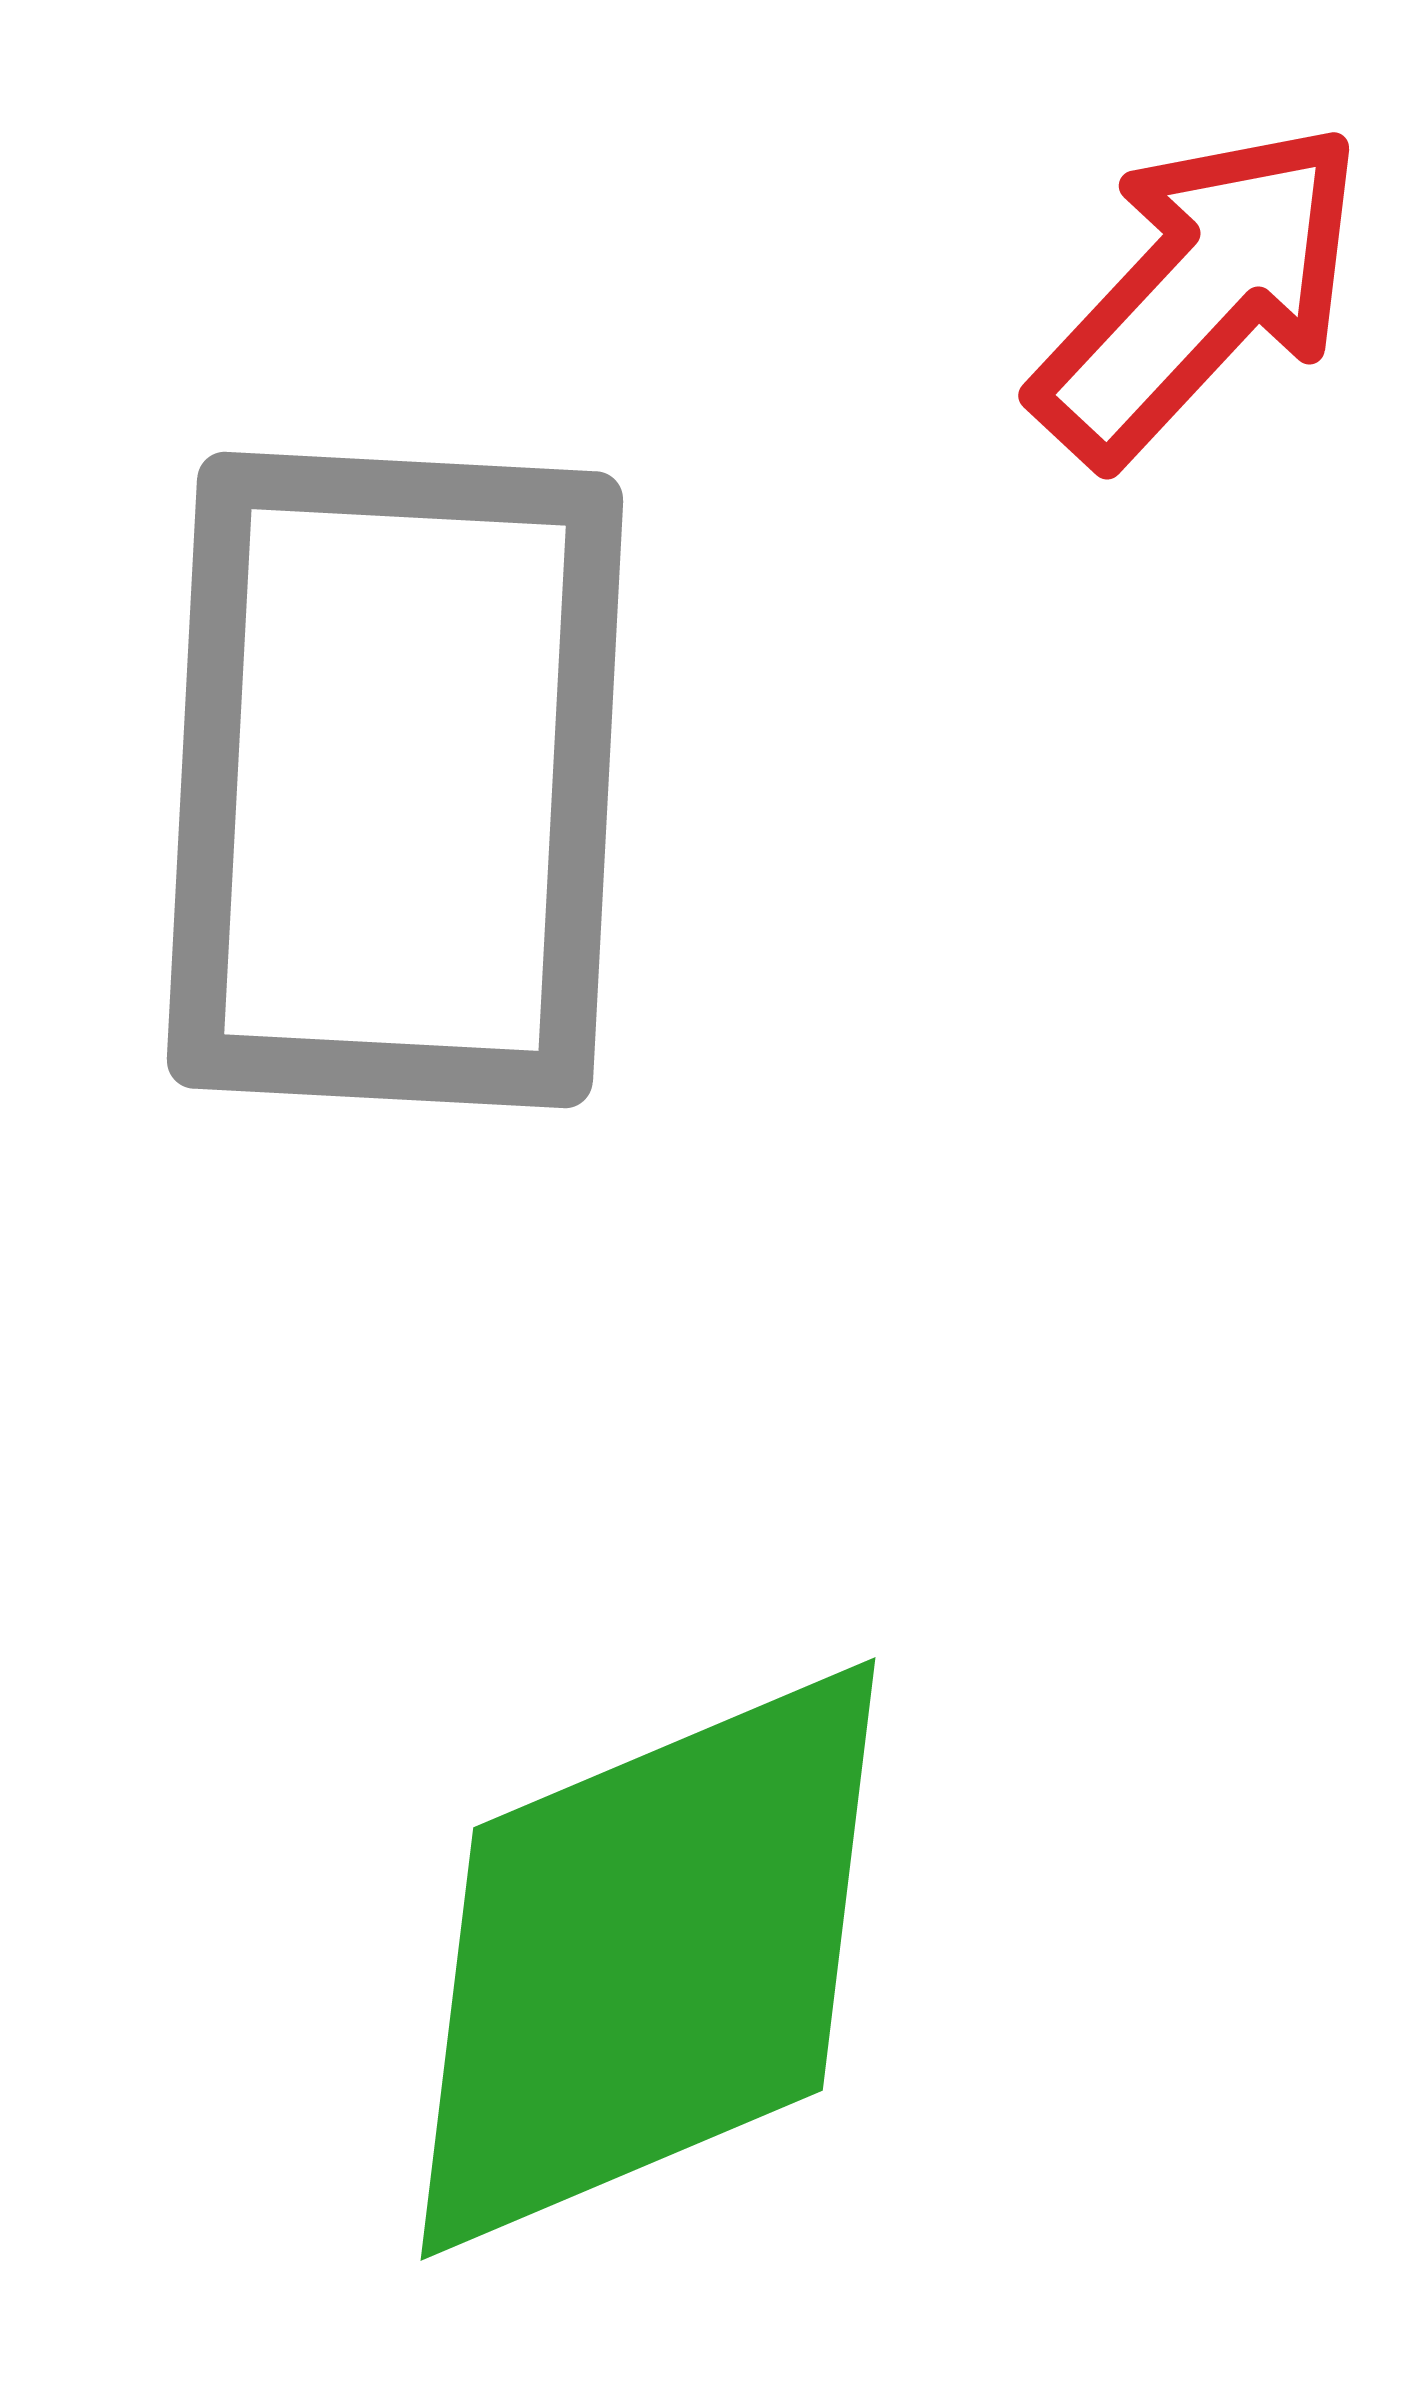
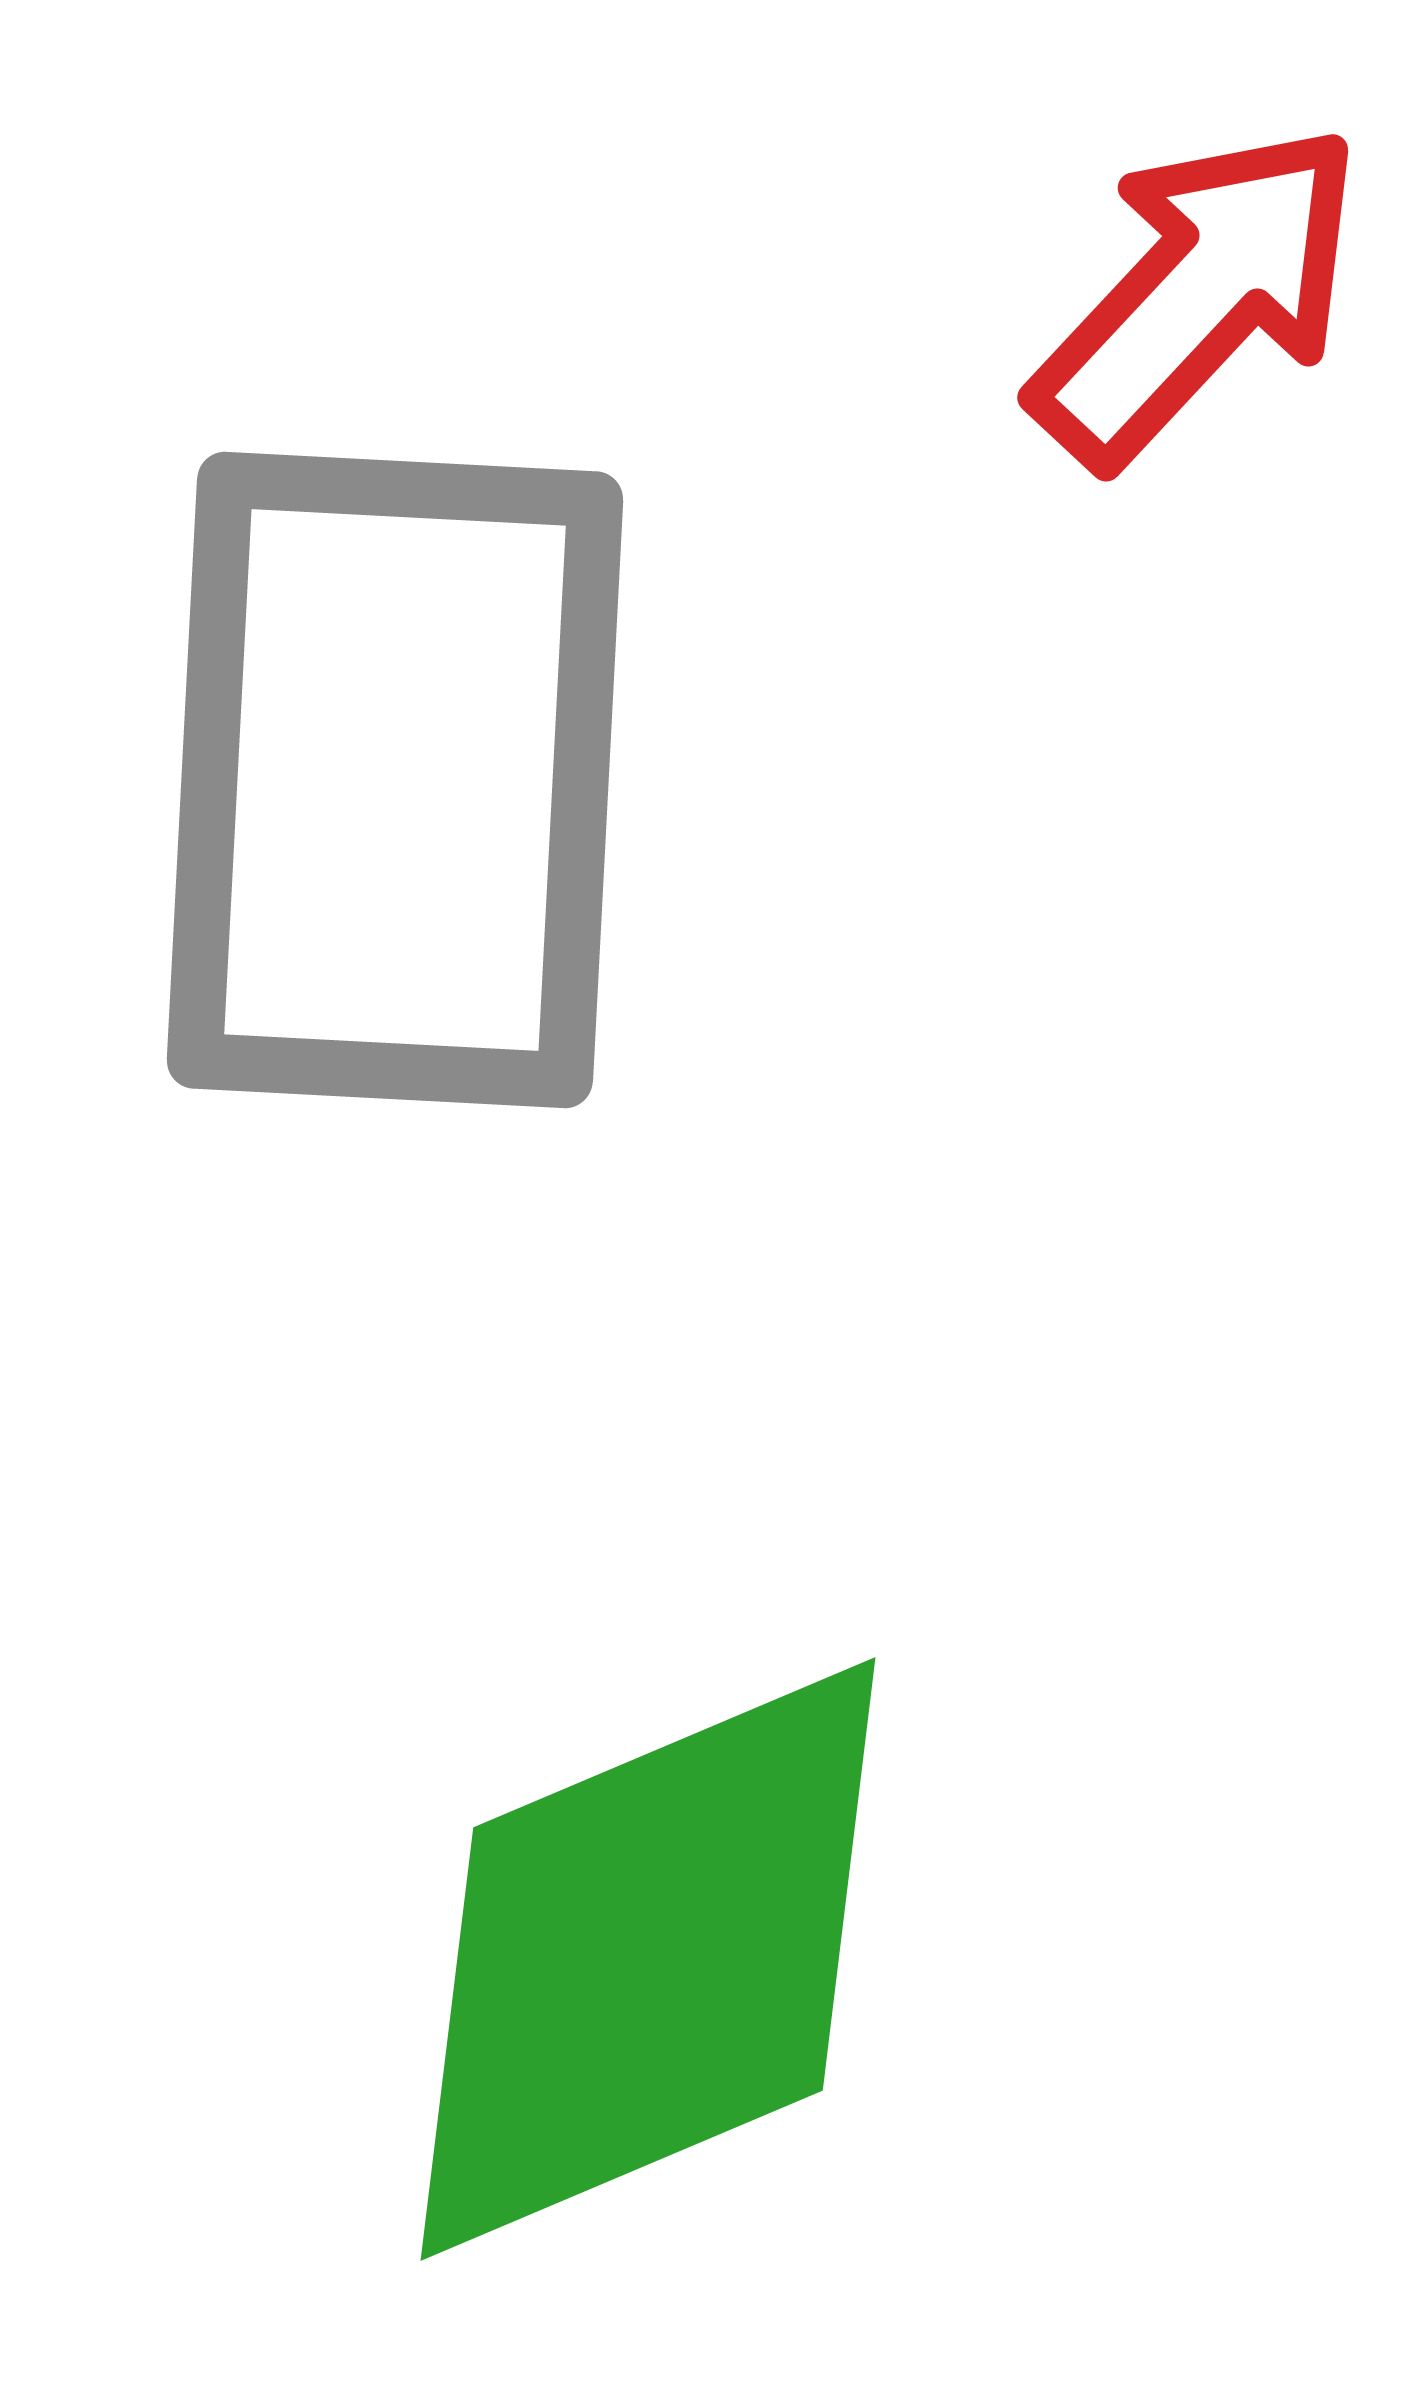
red arrow: moved 1 px left, 2 px down
